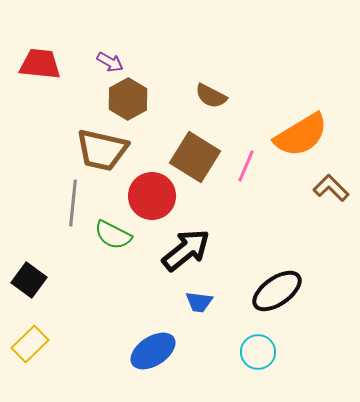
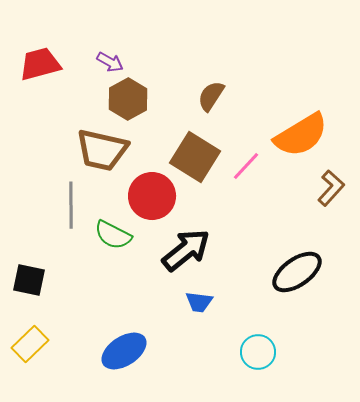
red trapezoid: rotated 21 degrees counterclockwise
brown semicircle: rotated 96 degrees clockwise
pink line: rotated 20 degrees clockwise
brown L-shape: rotated 87 degrees clockwise
gray line: moved 2 px left, 2 px down; rotated 6 degrees counterclockwise
black square: rotated 24 degrees counterclockwise
black ellipse: moved 20 px right, 19 px up
blue ellipse: moved 29 px left
